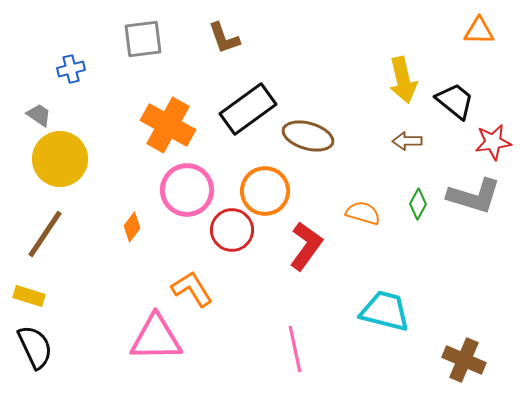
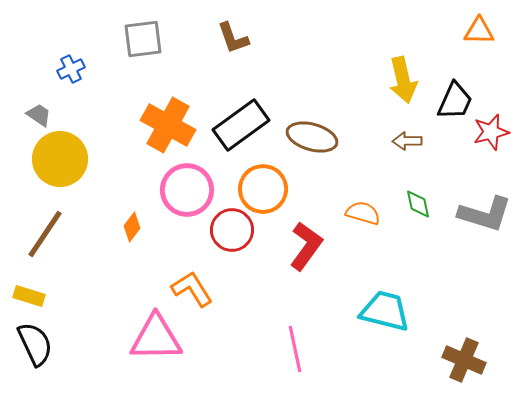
brown L-shape: moved 9 px right
blue cross: rotated 12 degrees counterclockwise
black trapezoid: rotated 75 degrees clockwise
black rectangle: moved 7 px left, 16 px down
brown ellipse: moved 4 px right, 1 px down
red star: moved 2 px left, 10 px up; rotated 6 degrees counterclockwise
orange circle: moved 2 px left, 2 px up
gray L-shape: moved 11 px right, 18 px down
green diamond: rotated 40 degrees counterclockwise
black semicircle: moved 3 px up
